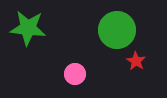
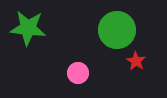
pink circle: moved 3 px right, 1 px up
